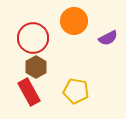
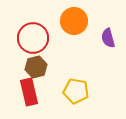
purple semicircle: rotated 102 degrees clockwise
brown hexagon: rotated 15 degrees clockwise
red rectangle: rotated 16 degrees clockwise
